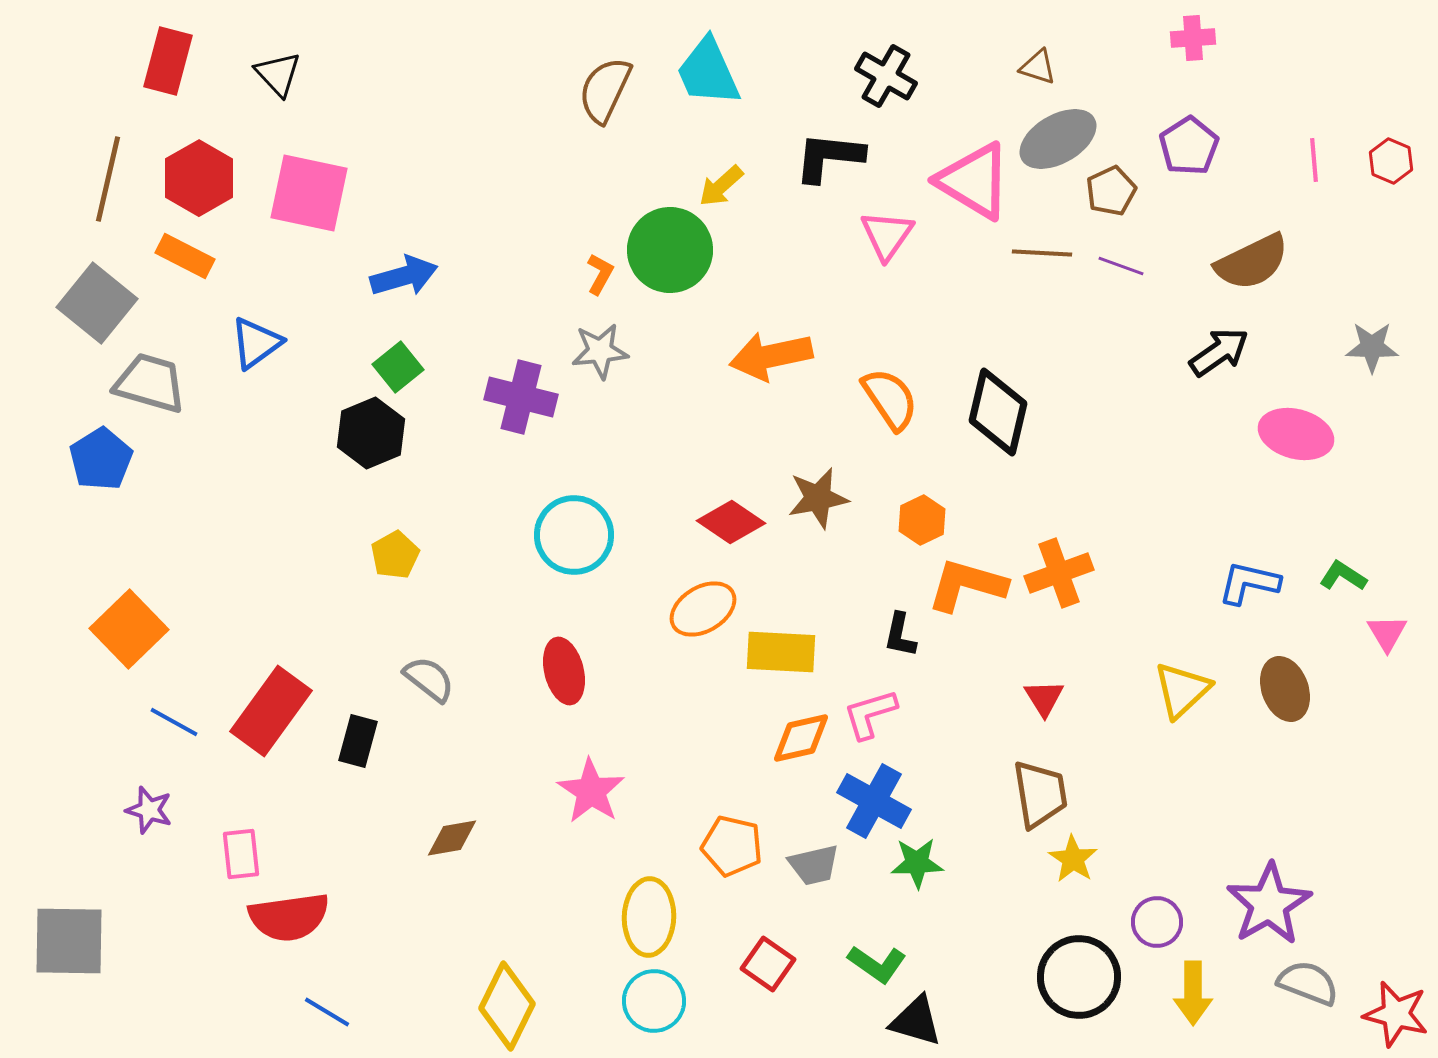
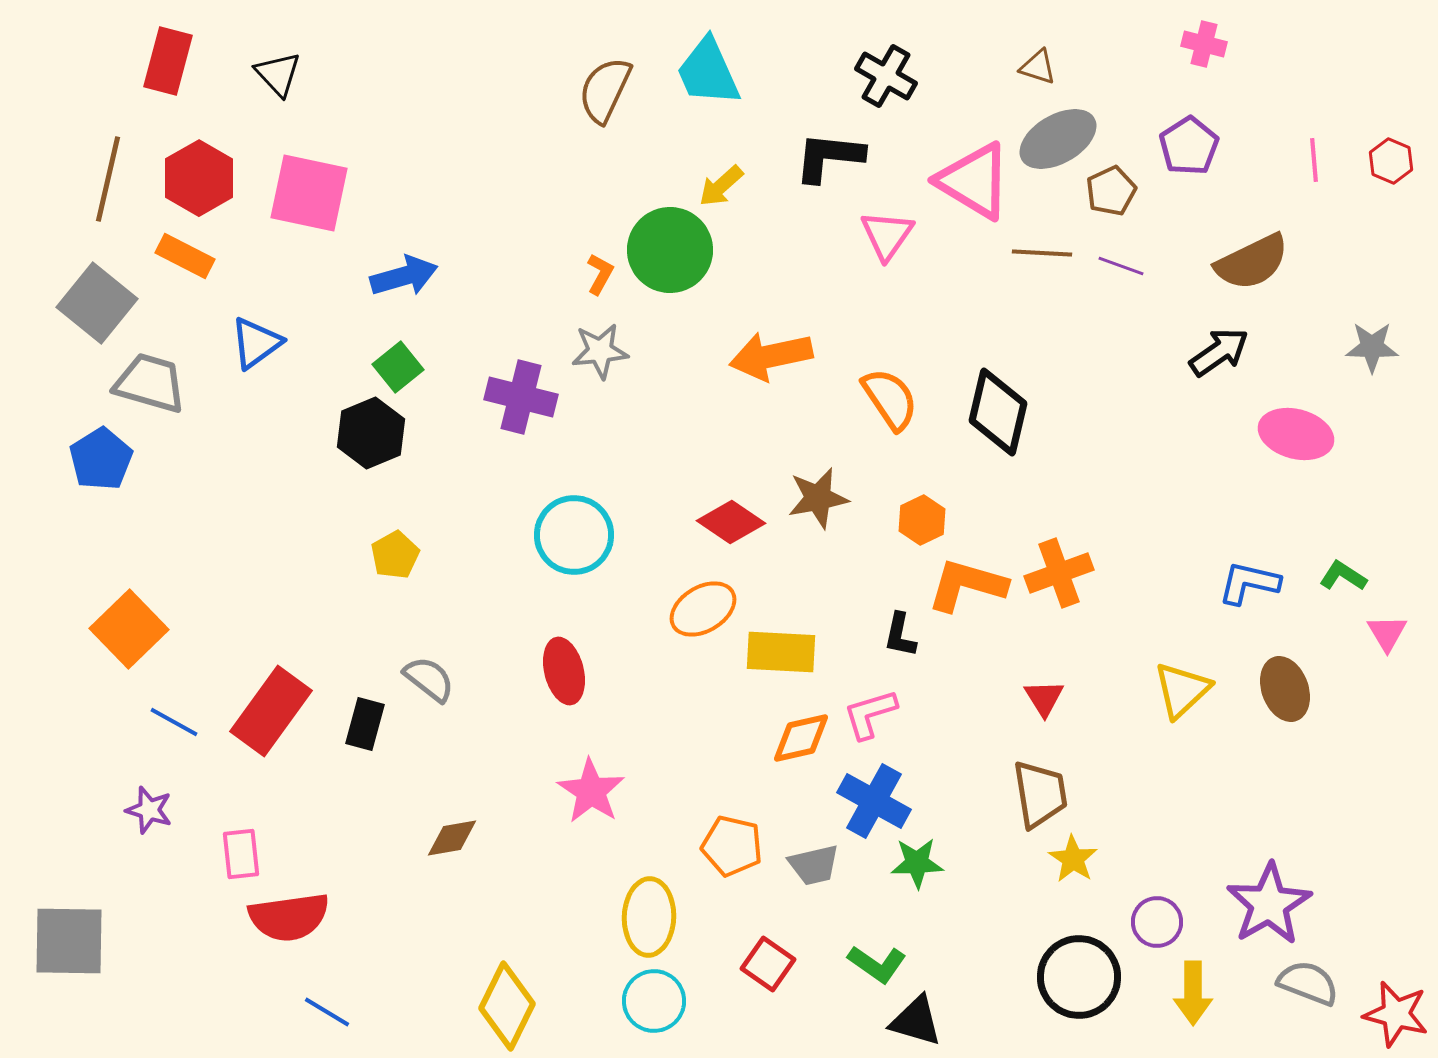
pink cross at (1193, 38): moved 11 px right, 6 px down; rotated 18 degrees clockwise
black rectangle at (358, 741): moved 7 px right, 17 px up
